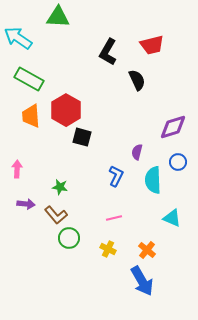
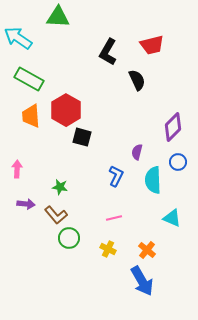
purple diamond: rotated 28 degrees counterclockwise
